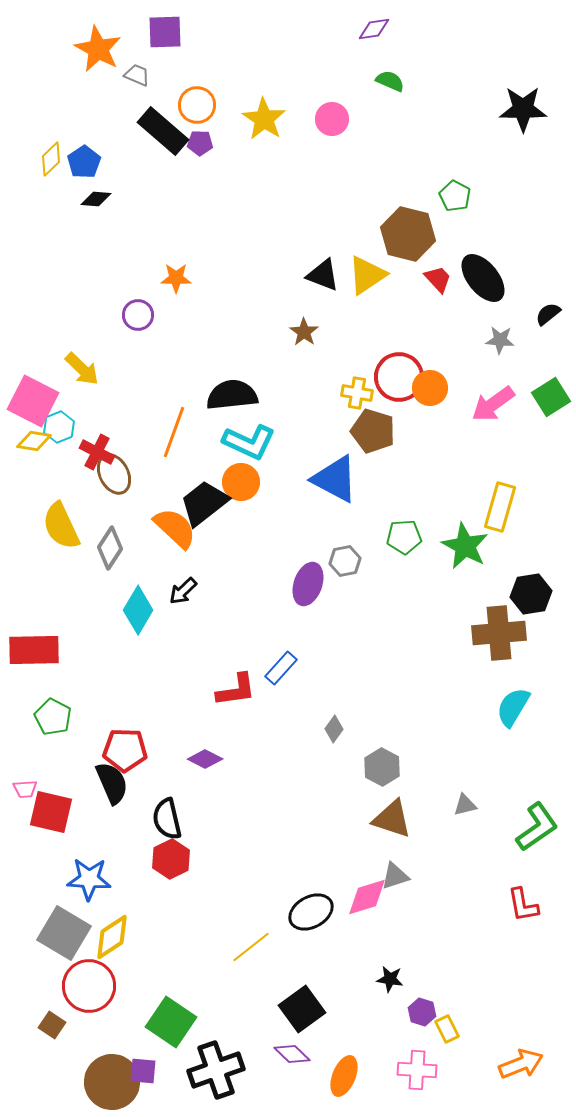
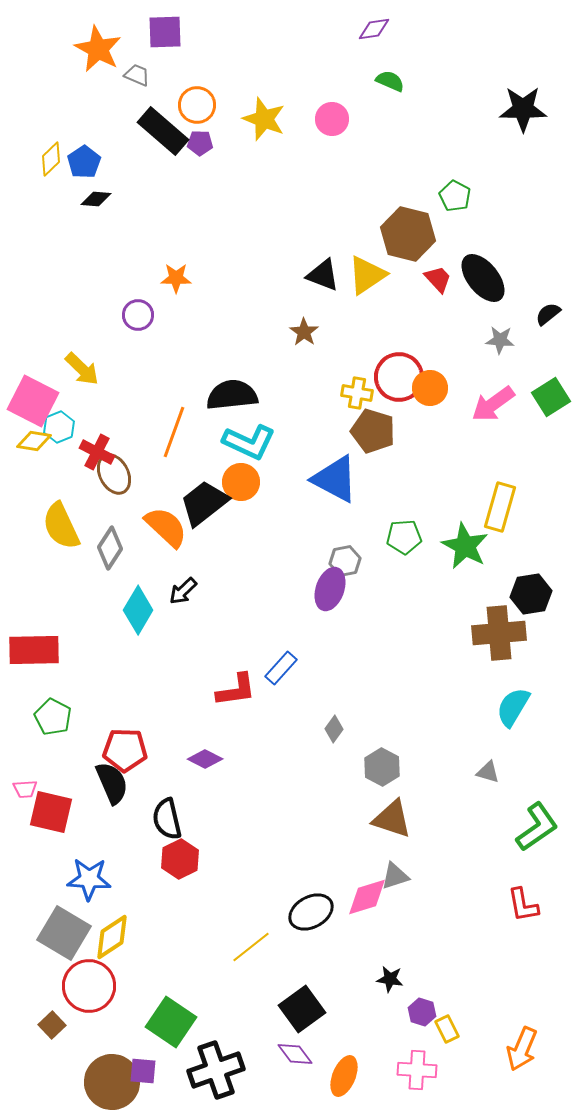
yellow star at (264, 119): rotated 12 degrees counterclockwise
orange semicircle at (175, 528): moved 9 px left, 1 px up
purple ellipse at (308, 584): moved 22 px right, 5 px down
gray triangle at (465, 805): moved 23 px right, 33 px up; rotated 30 degrees clockwise
red hexagon at (171, 859): moved 9 px right
brown square at (52, 1025): rotated 12 degrees clockwise
purple diamond at (292, 1054): moved 3 px right; rotated 9 degrees clockwise
orange arrow at (521, 1064): moved 1 px right, 15 px up; rotated 135 degrees clockwise
